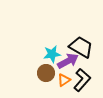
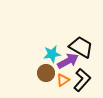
orange triangle: moved 1 px left
